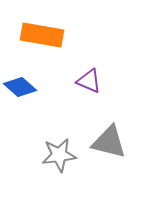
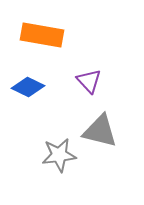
purple triangle: rotated 24 degrees clockwise
blue diamond: moved 8 px right; rotated 16 degrees counterclockwise
gray triangle: moved 9 px left, 11 px up
